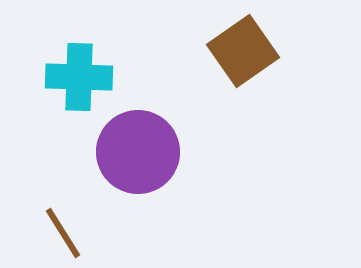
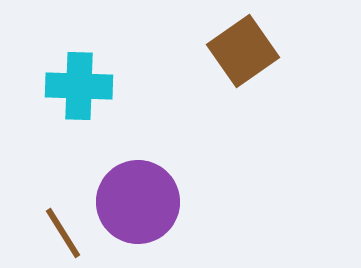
cyan cross: moved 9 px down
purple circle: moved 50 px down
